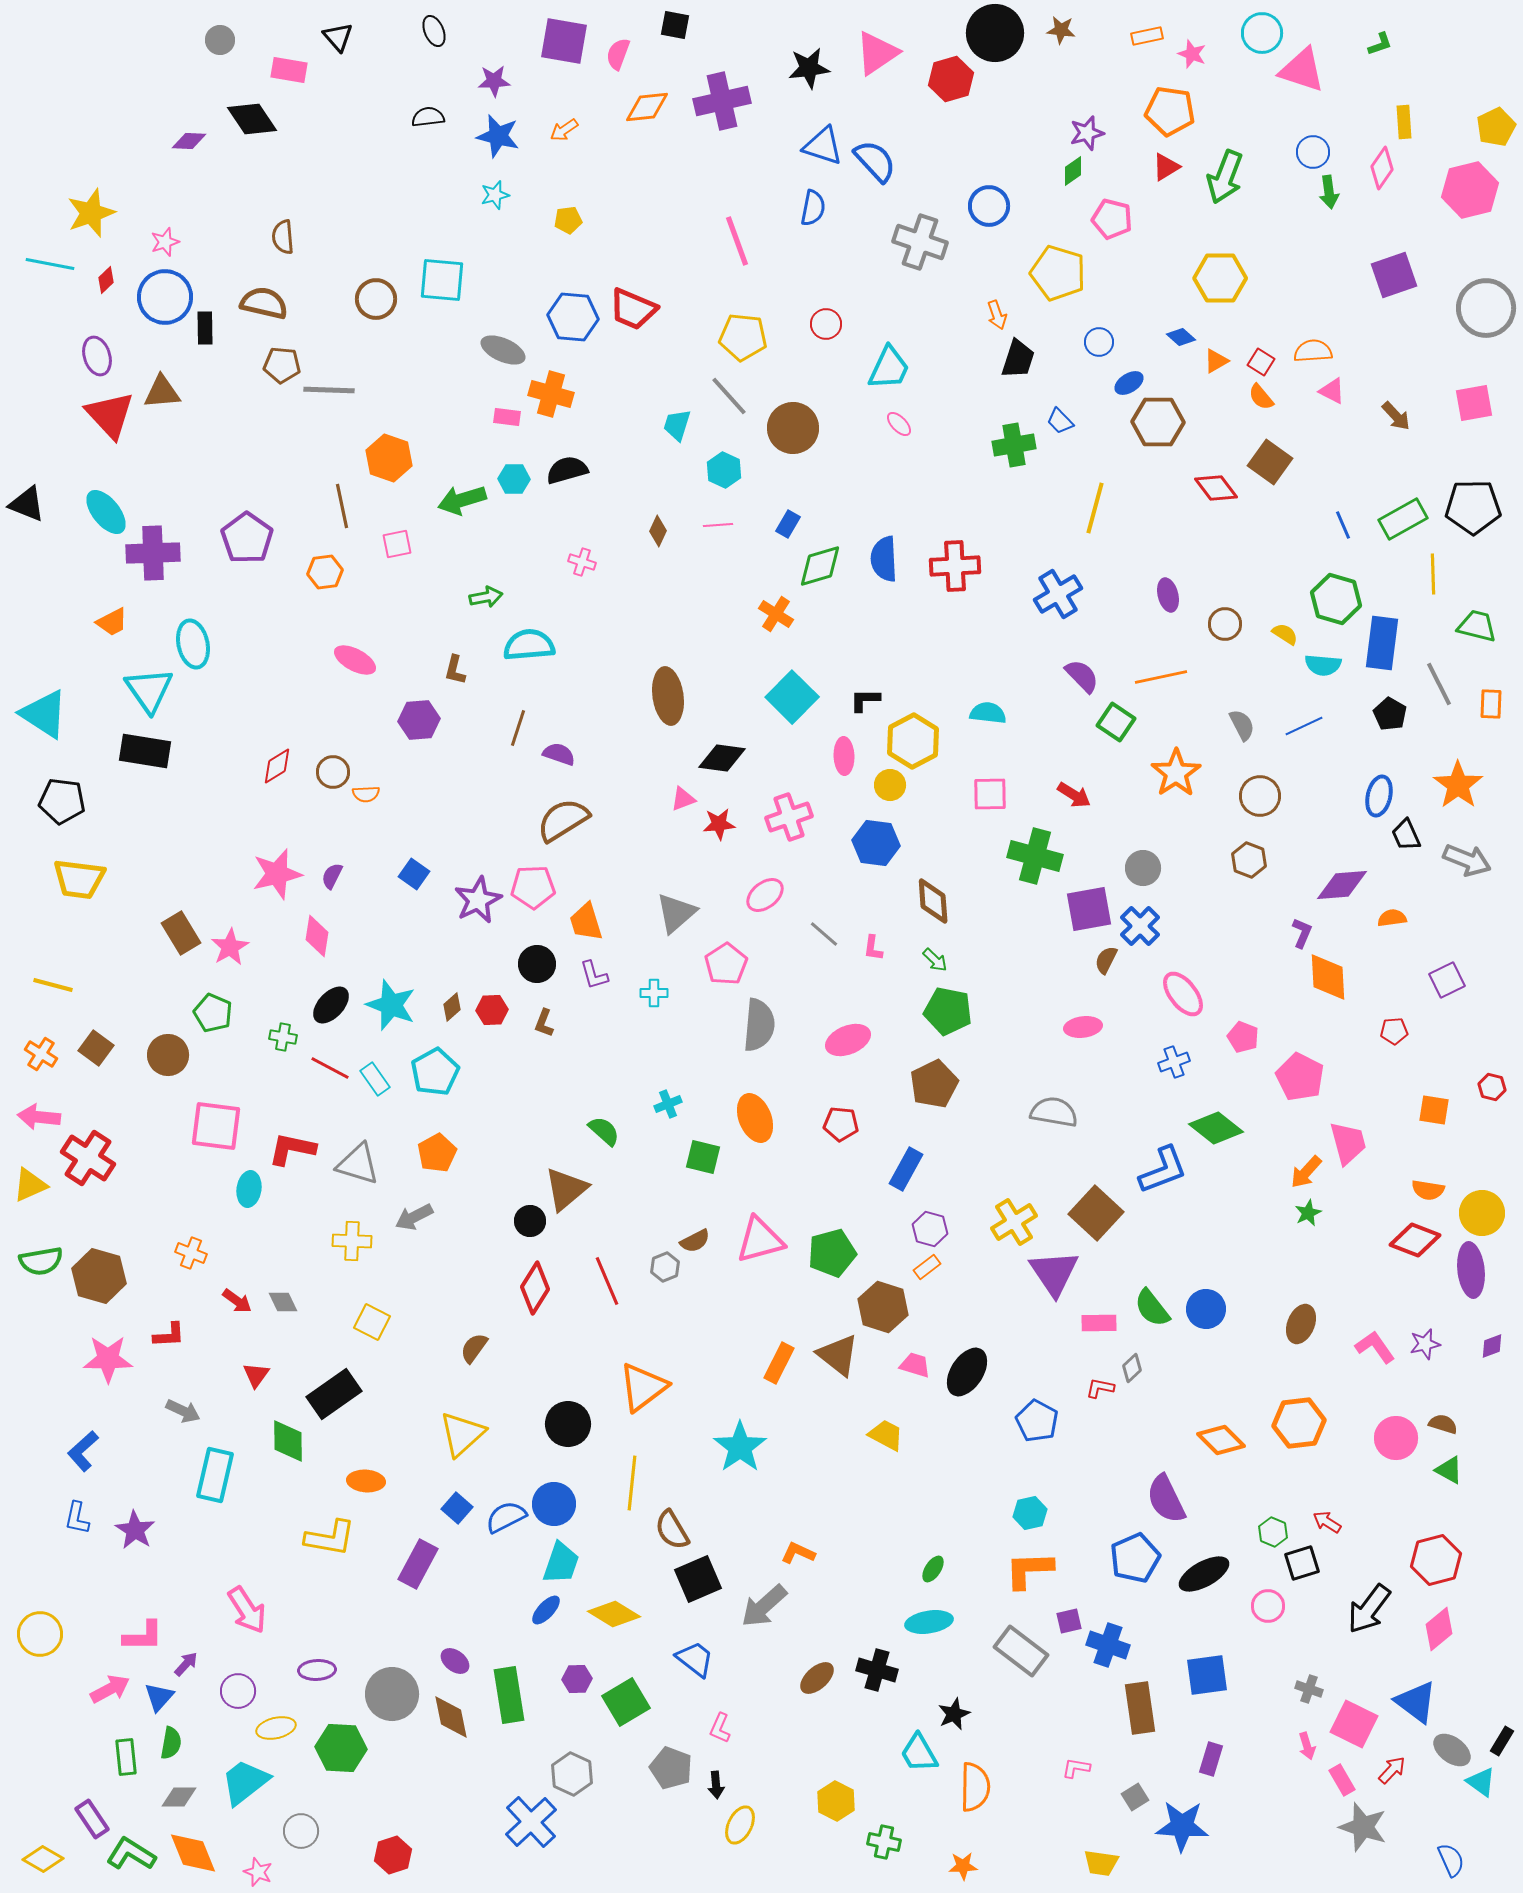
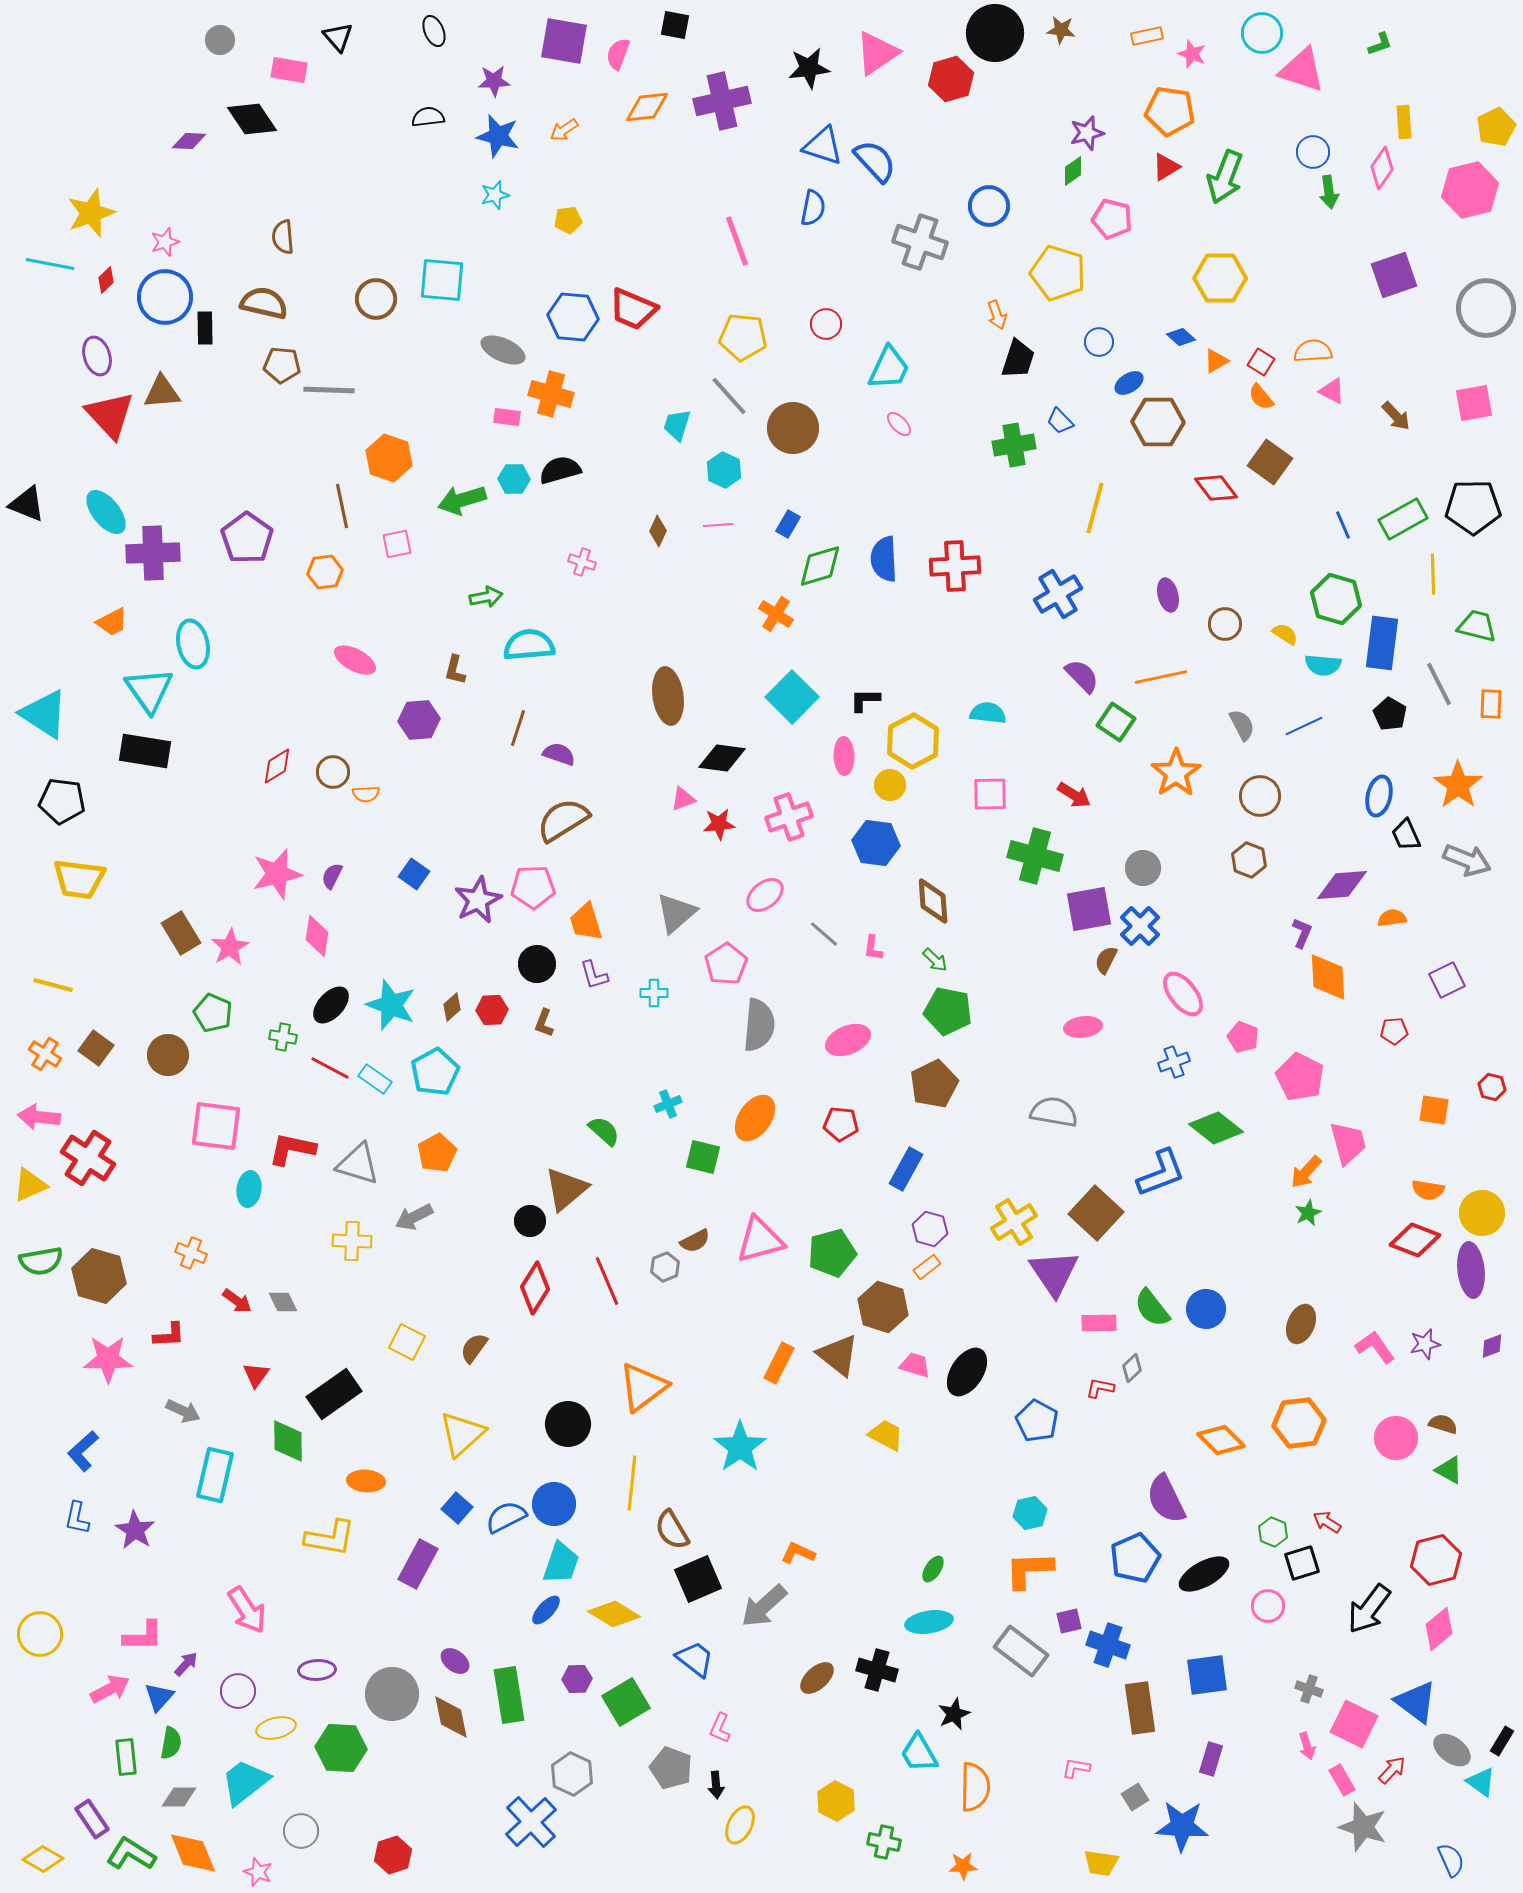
black semicircle at (567, 470): moved 7 px left
orange cross at (41, 1054): moved 4 px right
cyan rectangle at (375, 1079): rotated 20 degrees counterclockwise
orange ellipse at (755, 1118): rotated 57 degrees clockwise
blue L-shape at (1163, 1170): moved 2 px left, 3 px down
yellow square at (372, 1322): moved 35 px right, 20 px down
